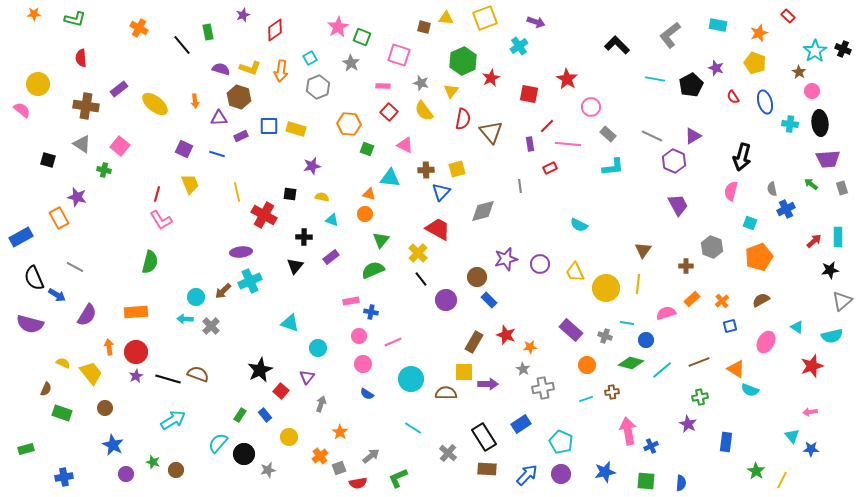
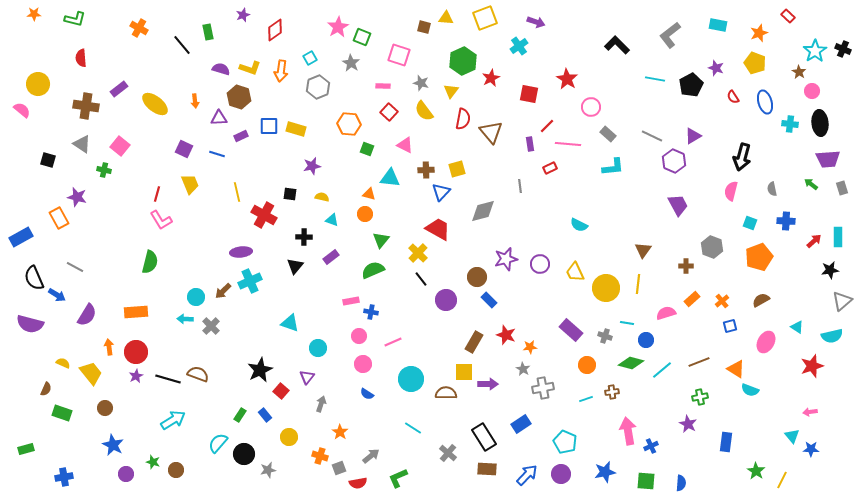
blue cross at (786, 209): moved 12 px down; rotated 30 degrees clockwise
cyan pentagon at (561, 442): moved 4 px right
orange cross at (320, 456): rotated 35 degrees counterclockwise
